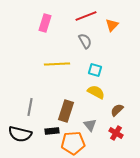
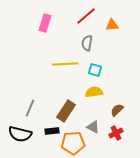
red line: rotated 20 degrees counterclockwise
orange triangle: rotated 40 degrees clockwise
gray semicircle: moved 2 px right, 2 px down; rotated 140 degrees counterclockwise
yellow line: moved 8 px right
yellow semicircle: moved 2 px left; rotated 36 degrees counterclockwise
gray line: moved 1 px down; rotated 12 degrees clockwise
brown rectangle: rotated 15 degrees clockwise
gray triangle: moved 3 px right, 2 px down; rotated 24 degrees counterclockwise
red cross: rotated 32 degrees clockwise
